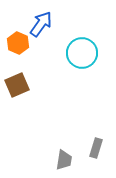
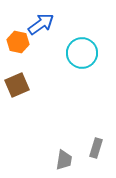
blue arrow: rotated 20 degrees clockwise
orange hexagon: moved 1 px up; rotated 10 degrees counterclockwise
